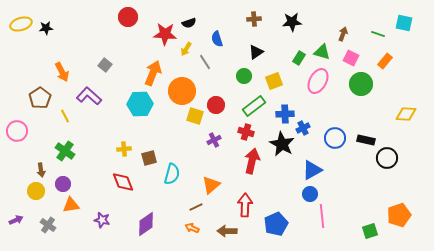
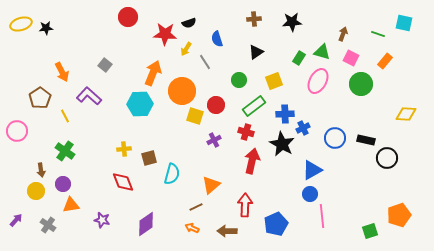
green circle at (244, 76): moved 5 px left, 4 px down
purple arrow at (16, 220): rotated 24 degrees counterclockwise
